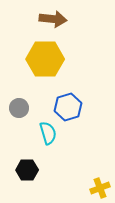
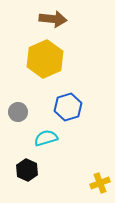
yellow hexagon: rotated 24 degrees counterclockwise
gray circle: moved 1 px left, 4 px down
cyan semicircle: moved 2 px left, 5 px down; rotated 90 degrees counterclockwise
black hexagon: rotated 25 degrees clockwise
yellow cross: moved 5 px up
